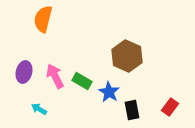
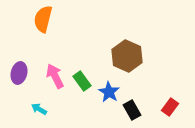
purple ellipse: moved 5 px left, 1 px down
green rectangle: rotated 24 degrees clockwise
black rectangle: rotated 18 degrees counterclockwise
